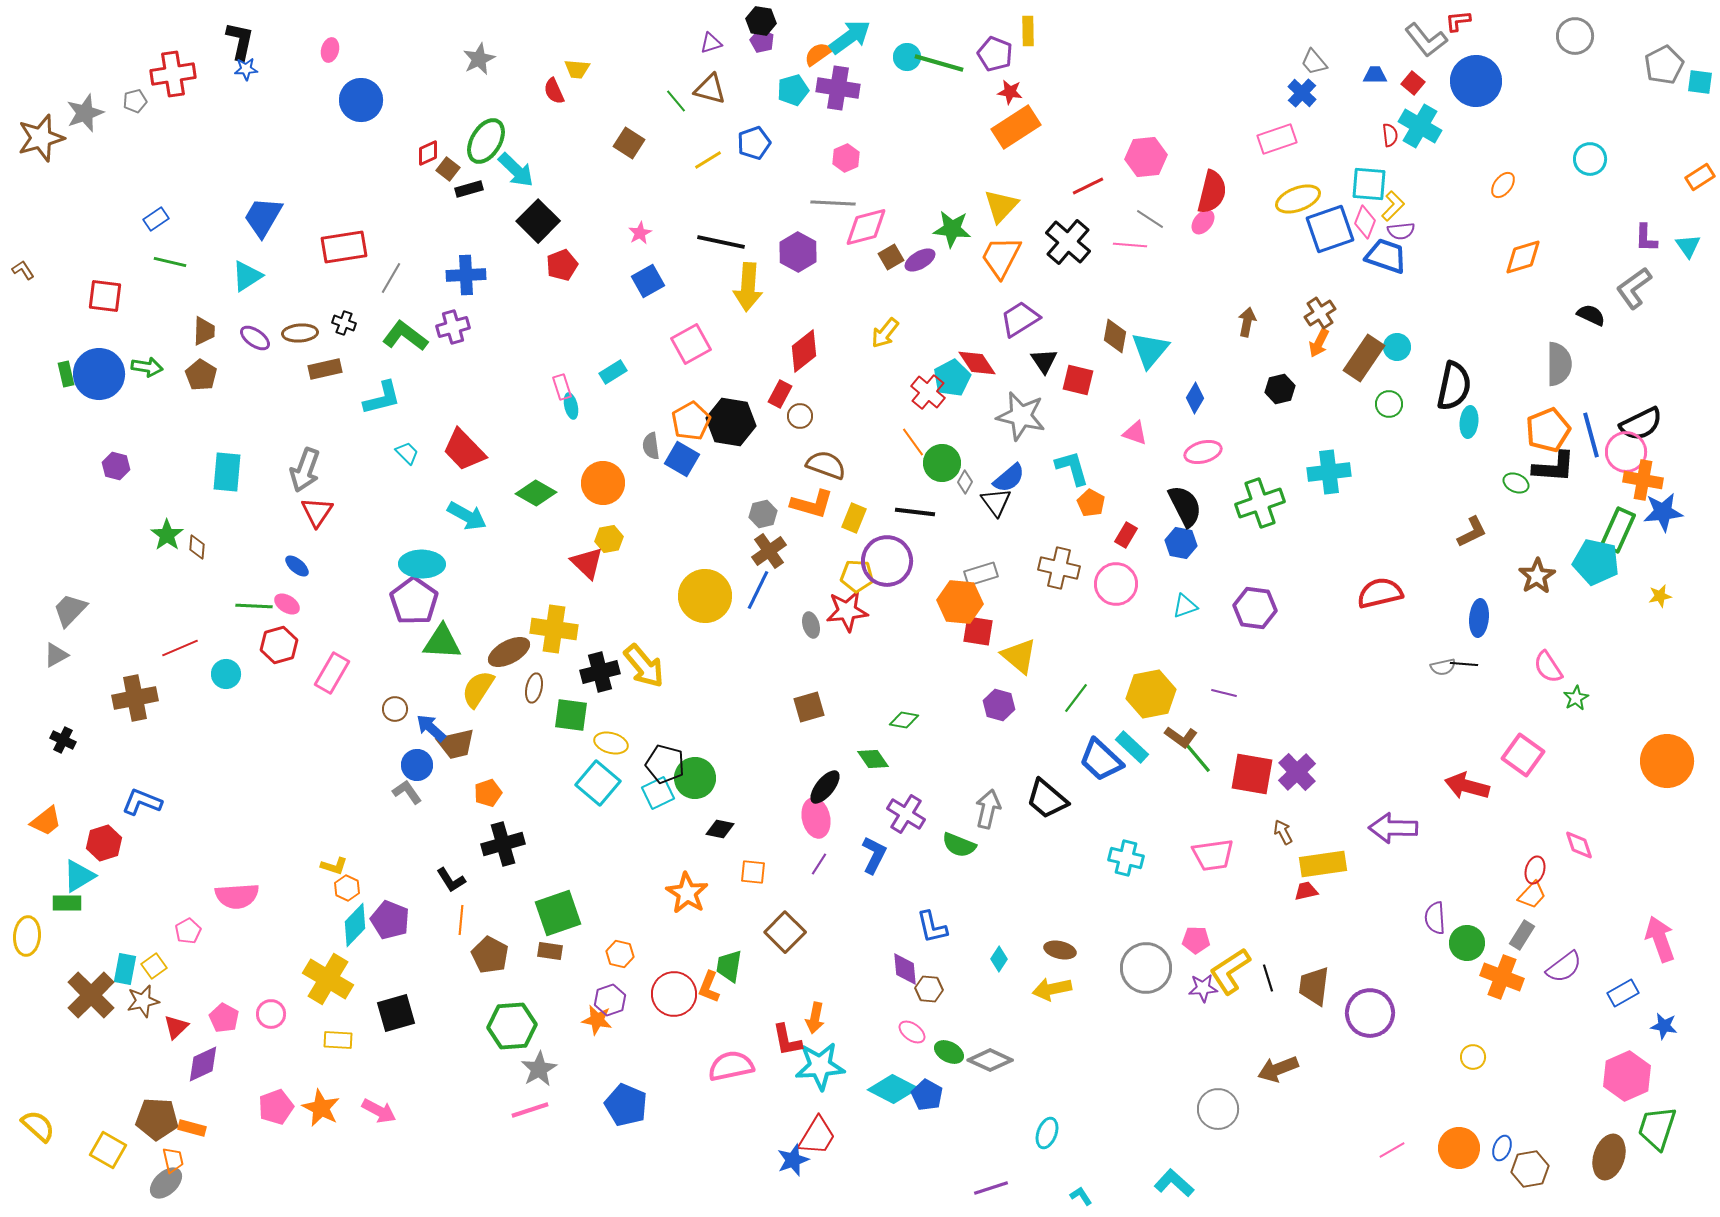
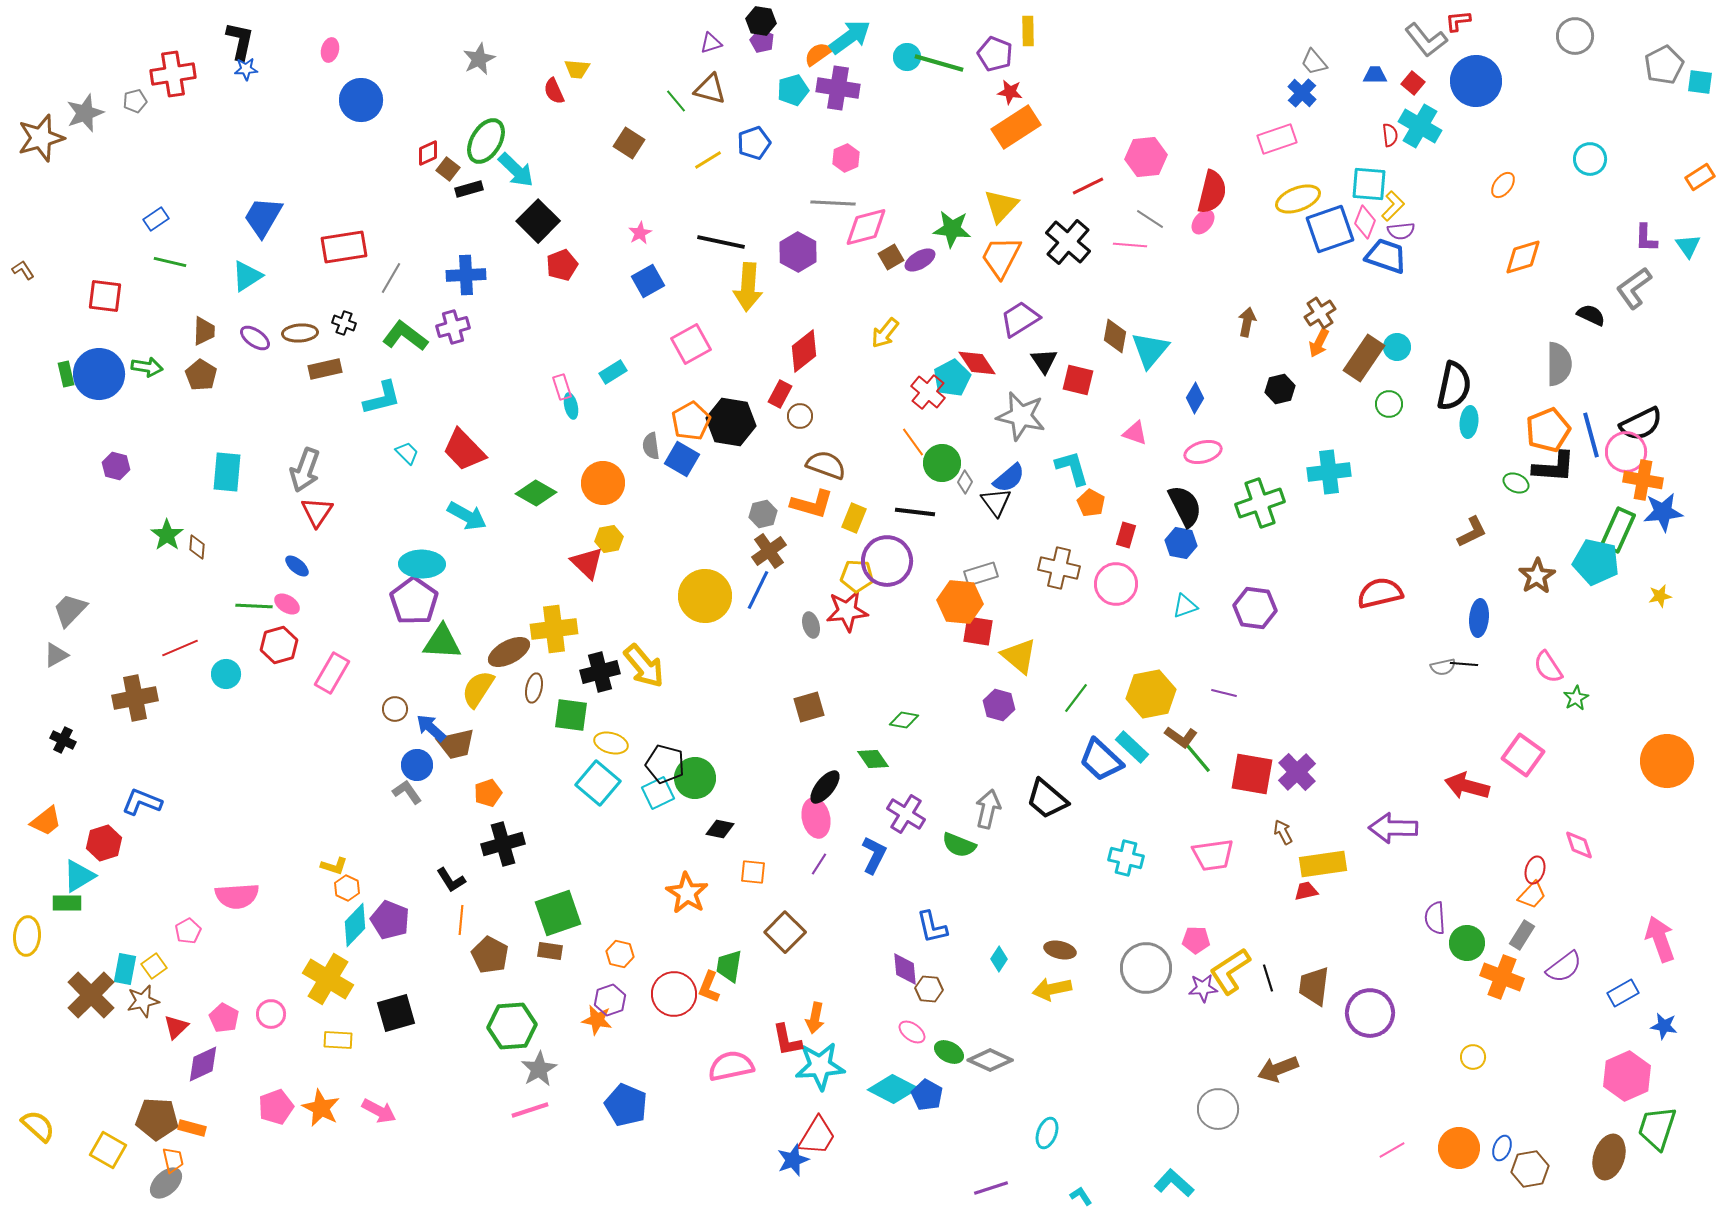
red rectangle at (1126, 535): rotated 15 degrees counterclockwise
yellow cross at (554, 629): rotated 15 degrees counterclockwise
